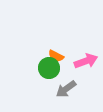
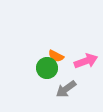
green circle: moved 2 px left
